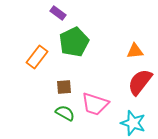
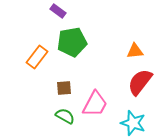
purple rectangle: moved 2 px up
green pentagon: moved 2 px left; rotated 16 degrees clockwise
brown square: moved 1 px down
pink trapezoid: rotated 80 degrees counterclockwise
green semicircle: moved 3 px down
